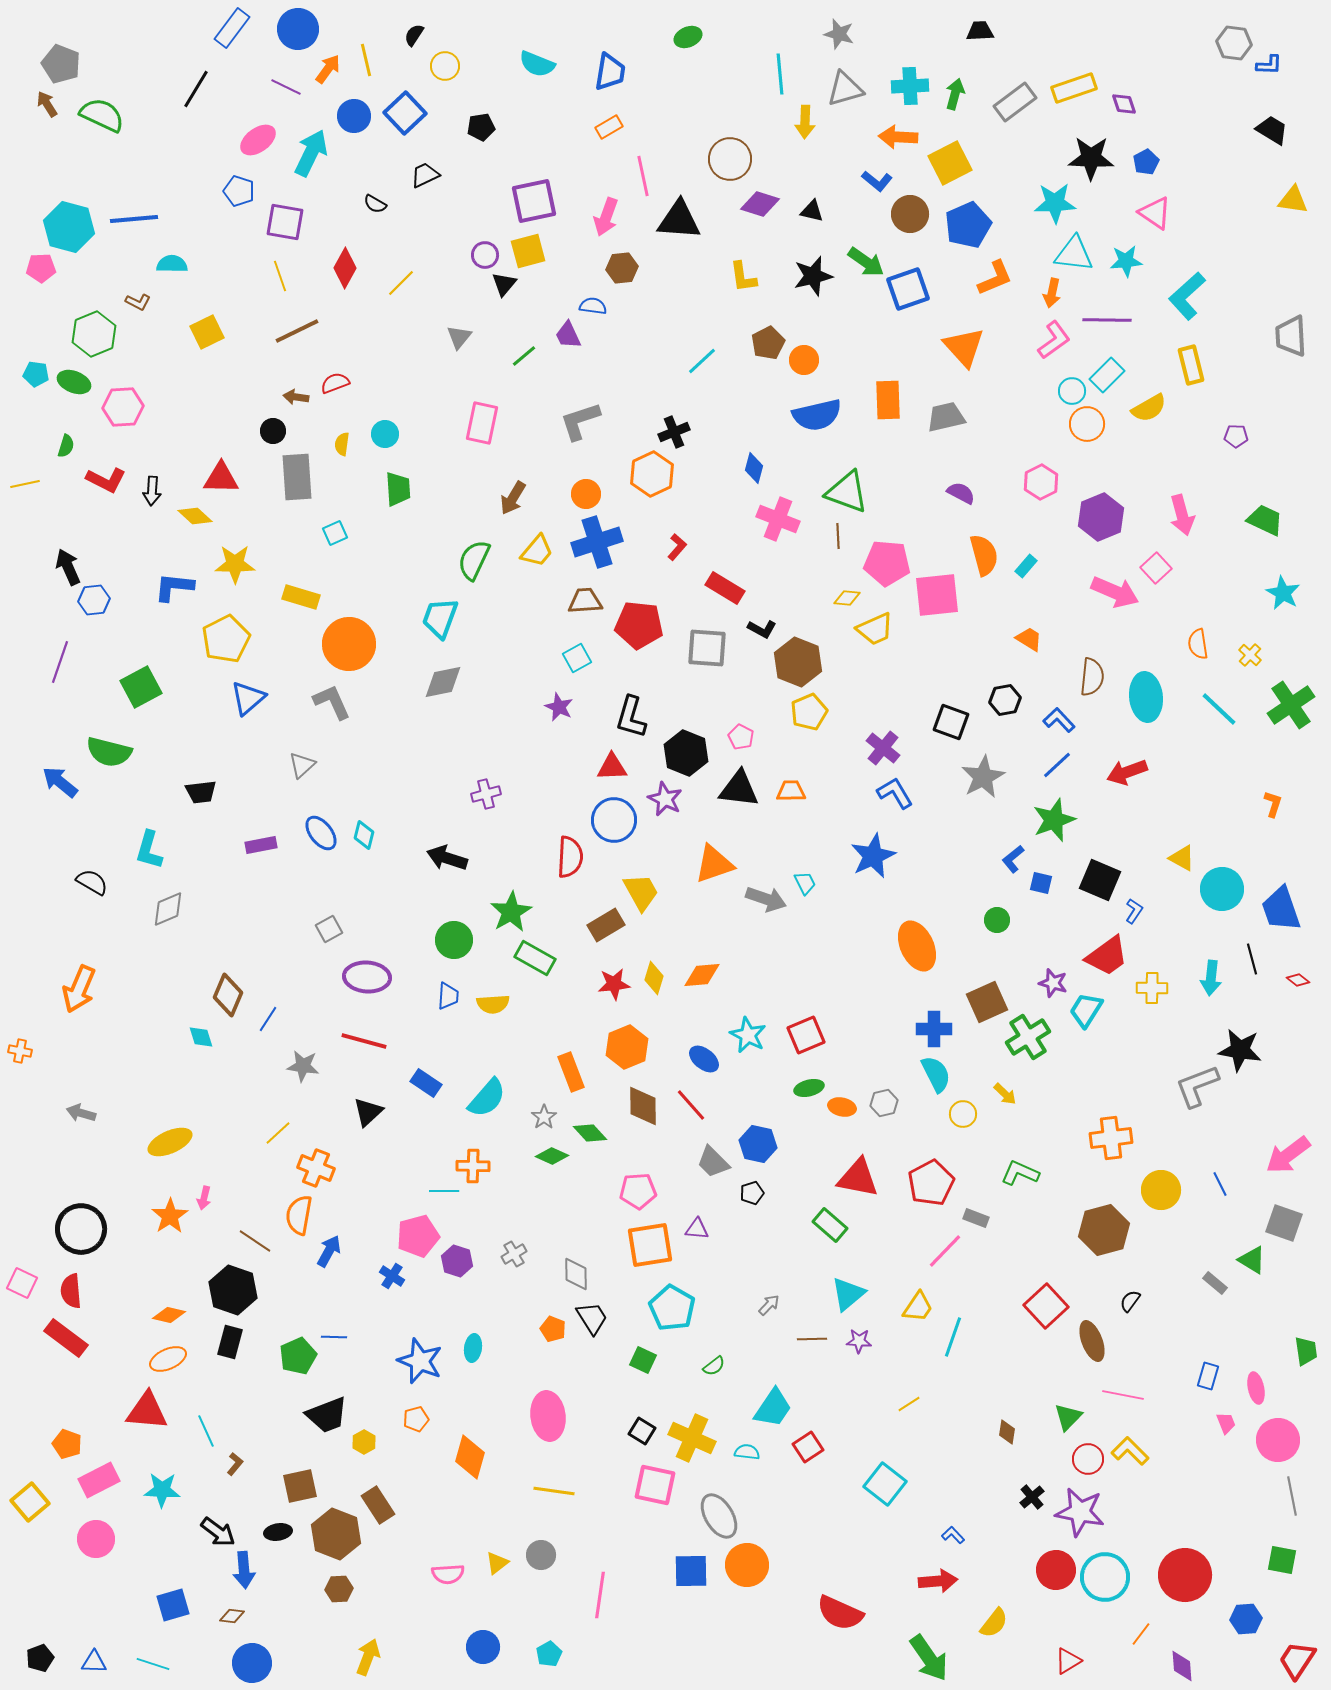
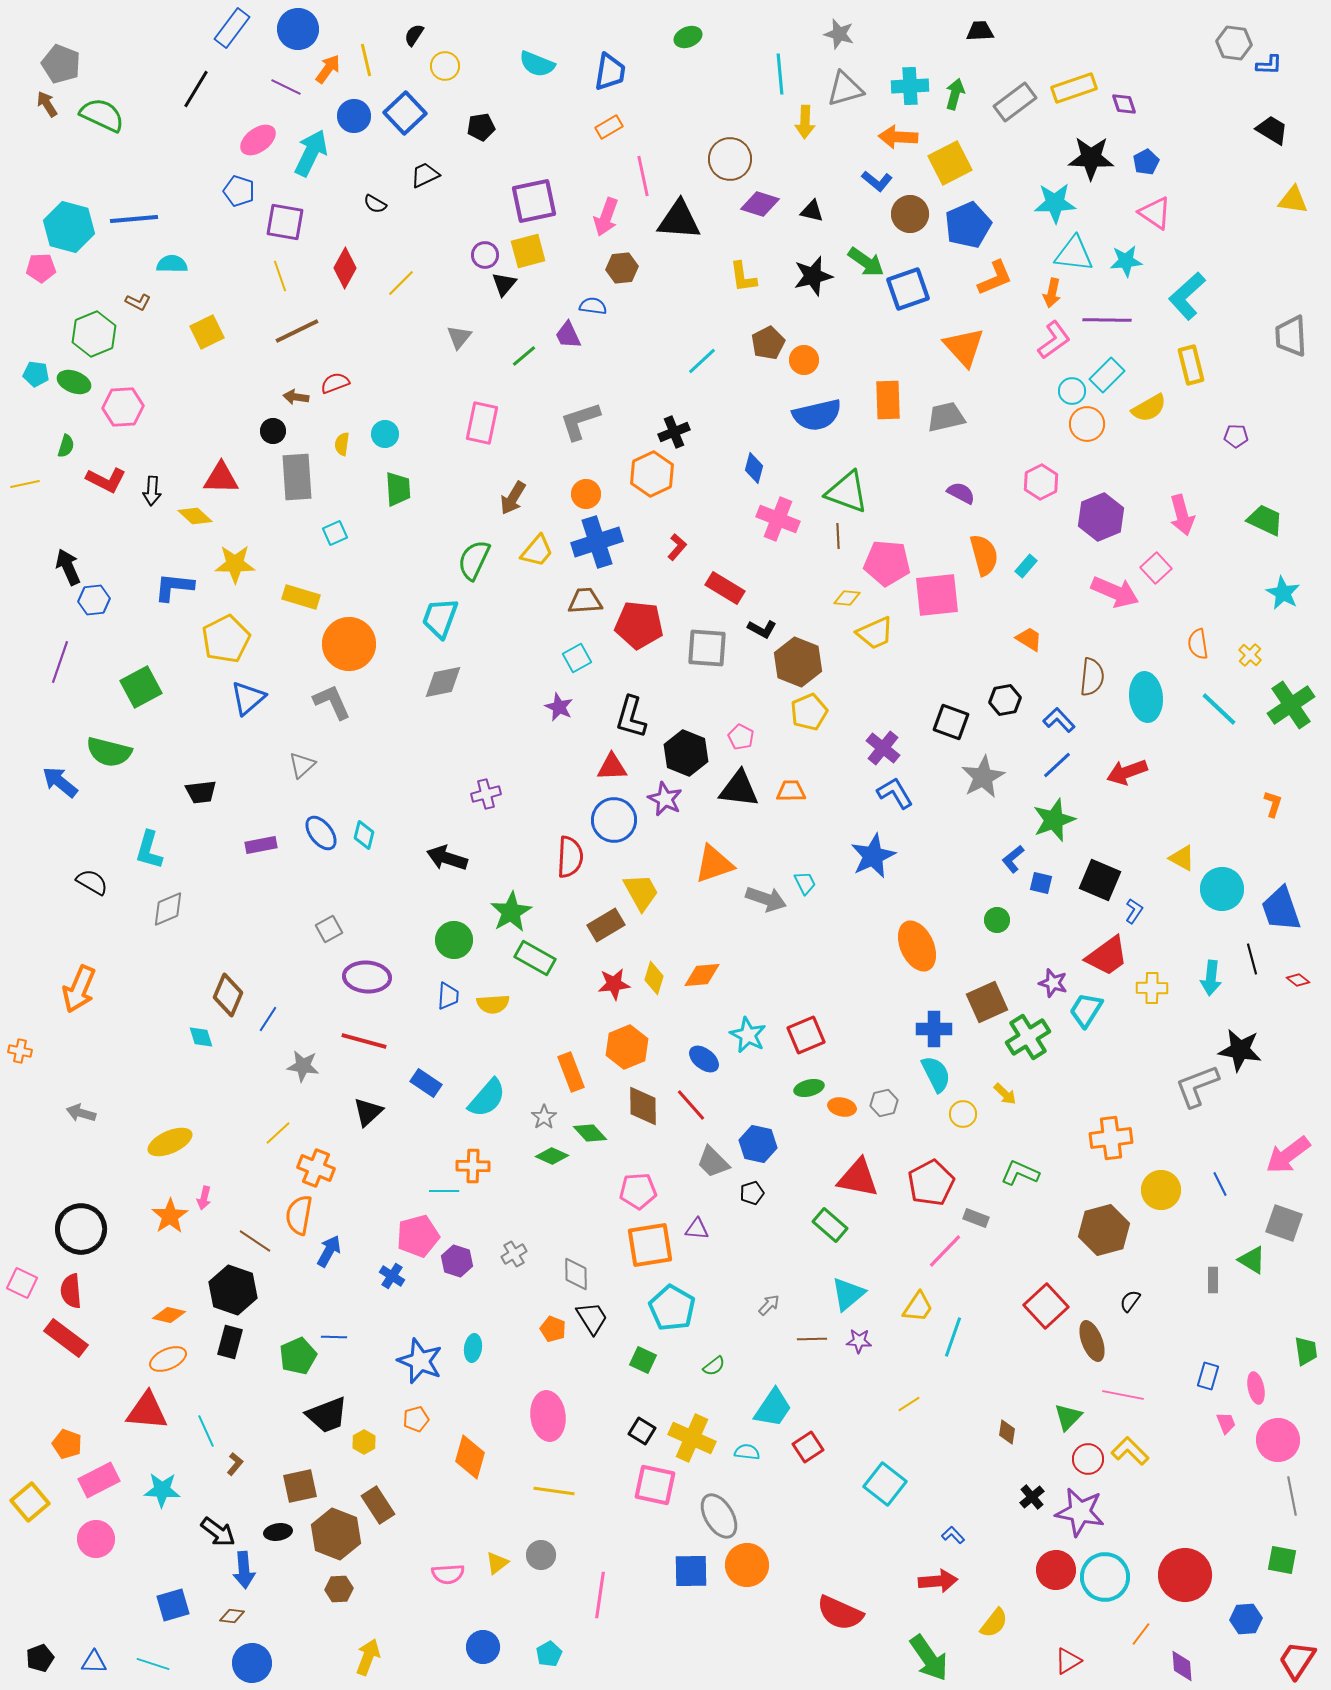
yellow trapezoid at (875, 629): moved 4 px down
gray rectangle at (1215, 1283): moved 2 px left, 3 px up; rotated 50 degrees clockwise
